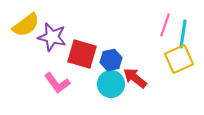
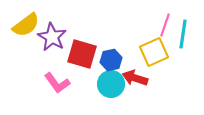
purple star: rotated 16 degrees clockwise
yellow square: moved 25 px left, 7 px up
red arrow: rotated 20 degrees counterclockwise
